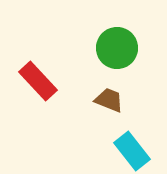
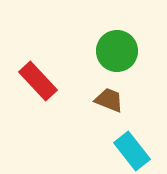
green circle: moved 3 px down
